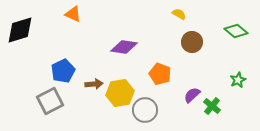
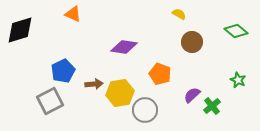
green star: rotated 21 degrees counterclockwise
green cross: rotated 12 degrees clockwise
